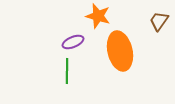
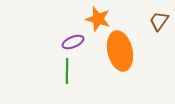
orange star: moved 3 px down
